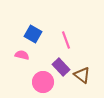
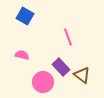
blue square: moved 8 px left, 18 px up
pink line: moved 2 px right, 3 px up
